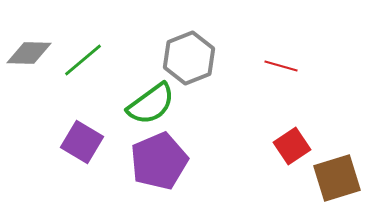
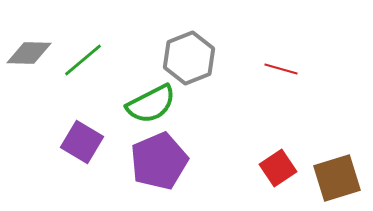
red line: moved 3 px down
green semicircle: rotated 9 degrees clockwise
red square: moved 14 px left, 22 px down
